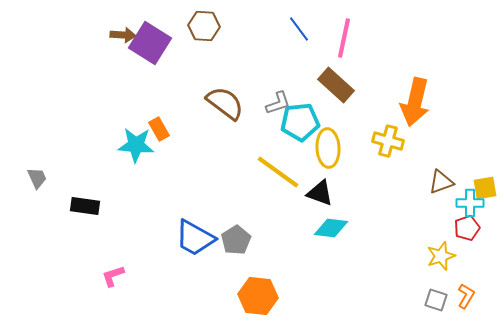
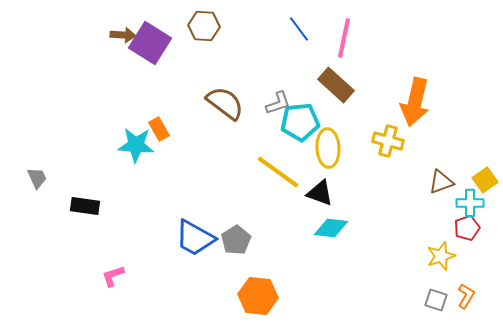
yellow square: moved 8 px up; rotated 25 degrees counterclockwise
